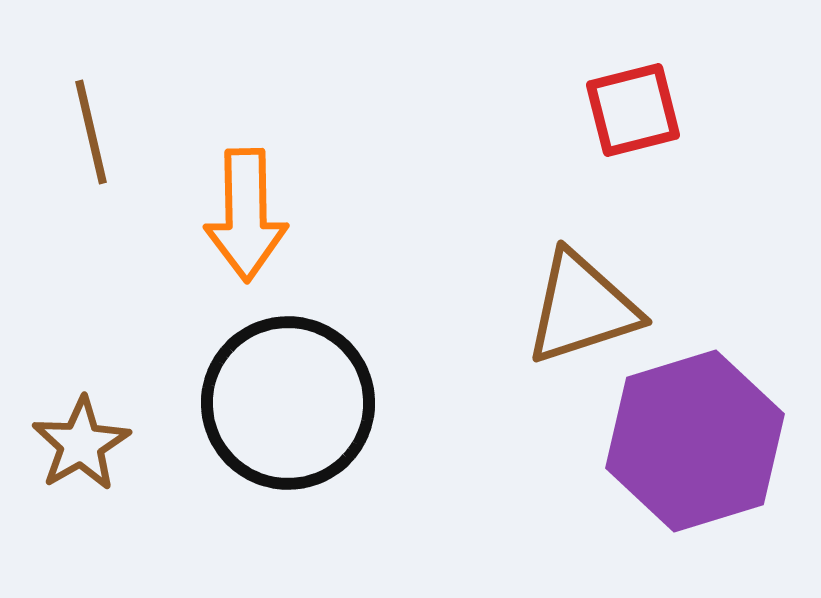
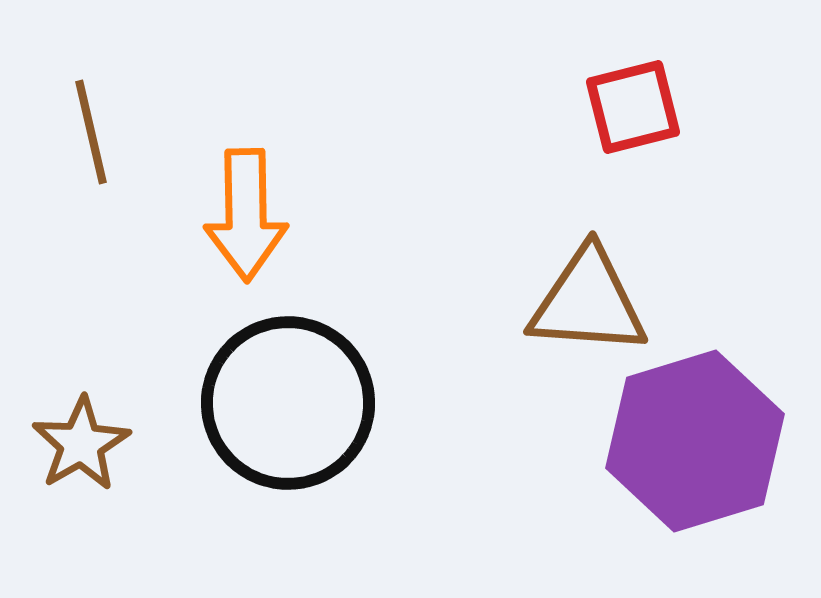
red square: moved 3 px up
brown triangle: moved 6 px right, 6 px up; rotated 22 degrees clockwise
